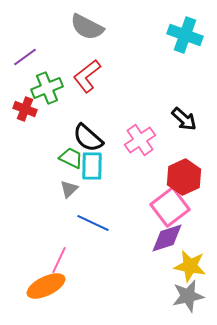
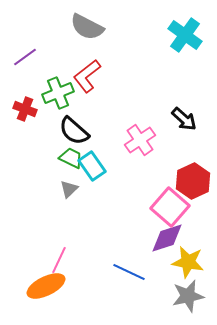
cyan cross: rotated 16 degrees clockwise
green cross: moved 11 px right, 5 px down
black semicircle: moved 14 px left, 7 px up
cyan rectangle: rotated 36 degrees counterclockwise
red hexagon: moved 9 px right, 4 px down
pink square: rotated 12 degrees counterclockwise
blue line: moved 36 px right, 49 px down
yellow star: moved 2 px left, 4 px up
